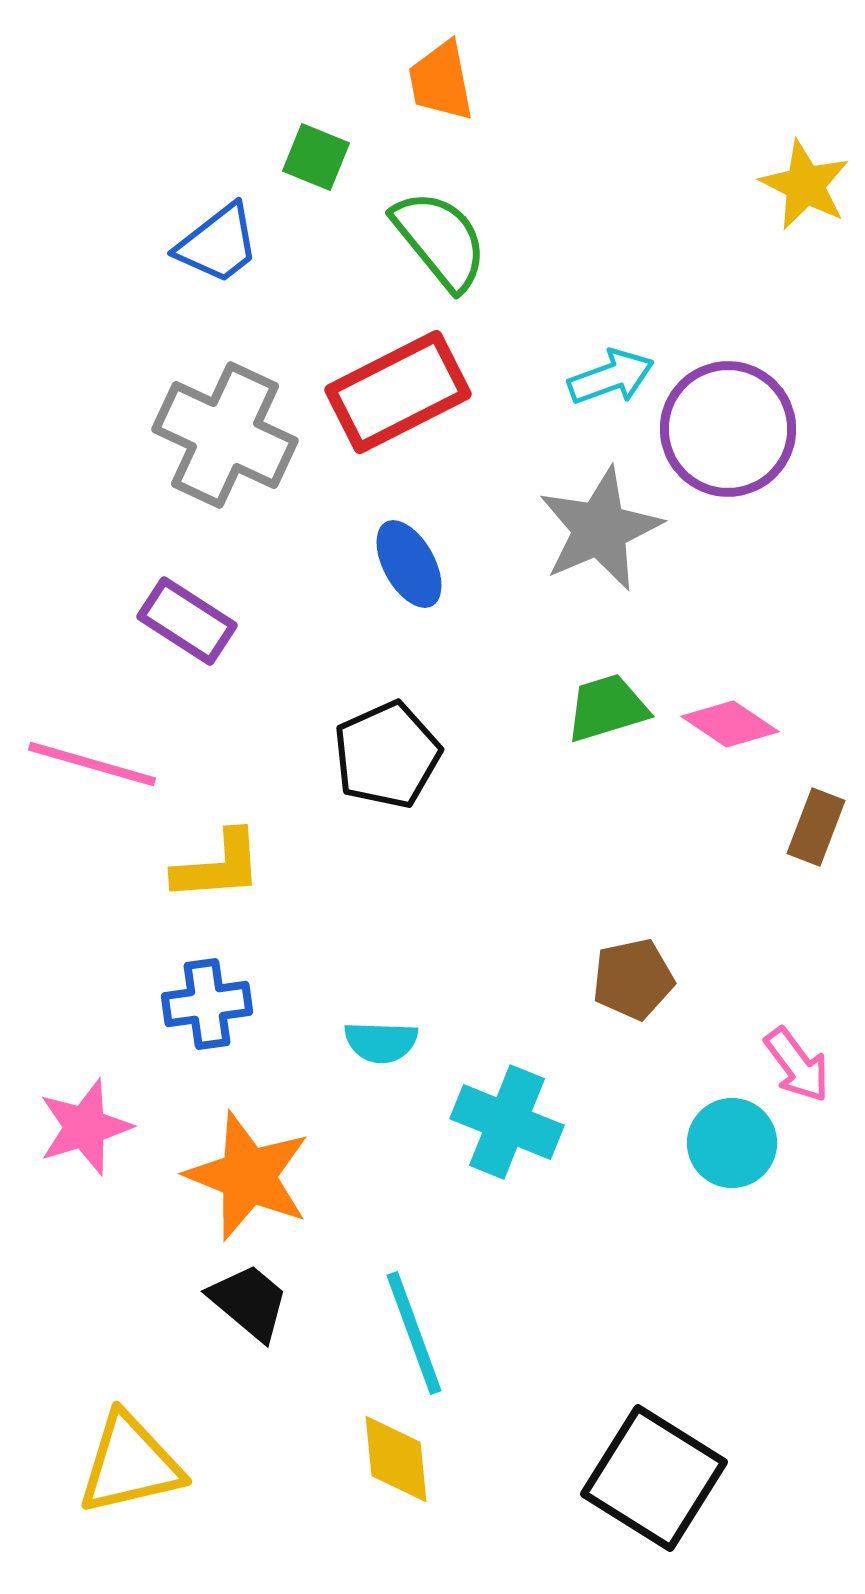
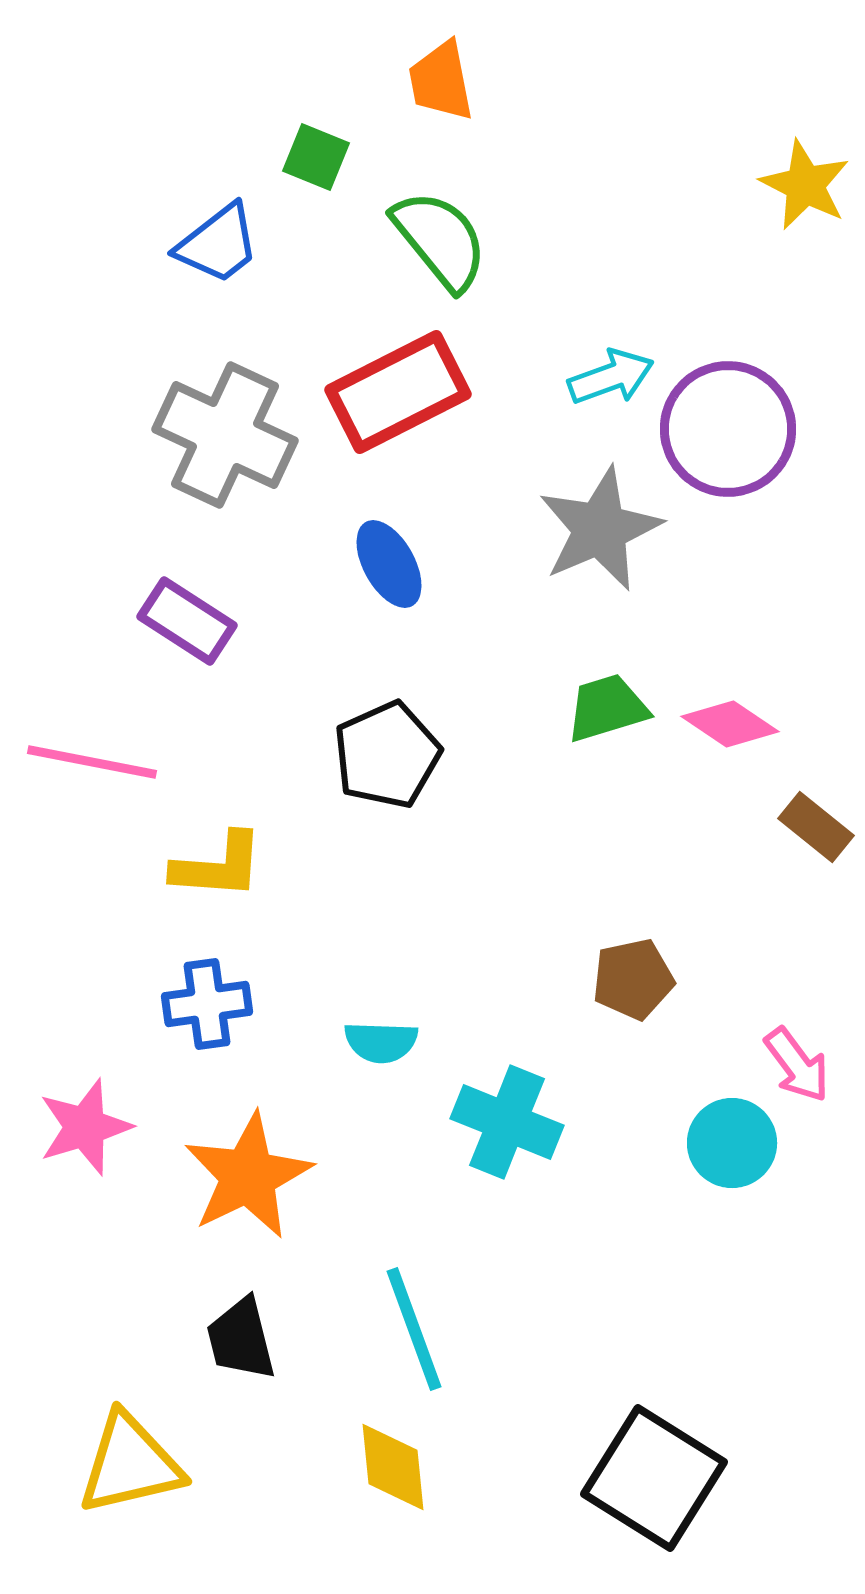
blue ellipse: moved 20 px left
pink line: moved 2 px up; rotated 5 degrees counterclockwise
brown rectangle: rotated 72 degrees counterclockwise
yellow L-shape: rotated 8 degrees clockwise
orange star: rotated 24 degrees clockwise
black trapezoid: moved 8 px left, 37 px down; rotated 144 degrees counterclockwise
cyan line: moved 4 px up
yellow diamond: moved 3 px left, 8 px down
